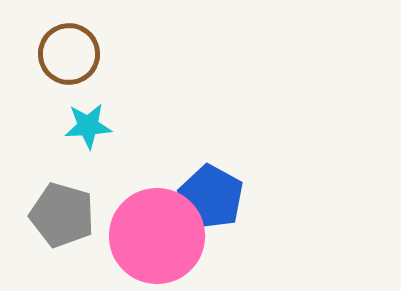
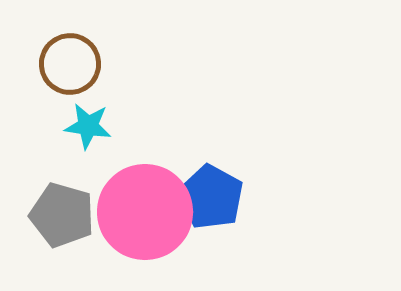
brown circle: moved 1 px right, 10 px down
cyan star: rotated 12 degrees clockwise
pink circle: moved 12 px left, 24 px up
